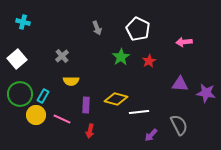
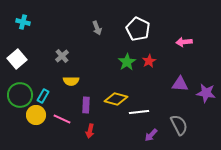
green star: moved 6 px right, 5 px down
green circle: moved 1 px down
